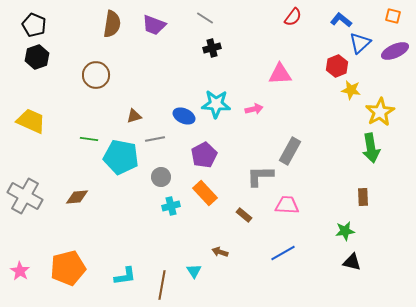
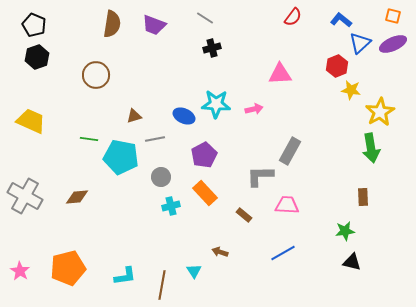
purple ellipse at (395, 51): moved 2 px left, 7 px up
